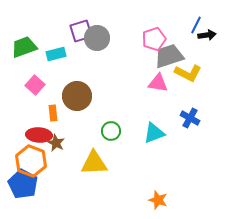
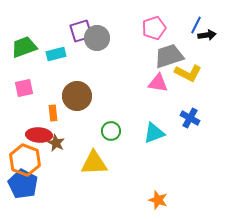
pink pentagon: moved 11 px up
pink square: moved 11 px left, 3 px down; rotated 36 degrees clockwise
orange hexagon: moved 6 px left, 1 px up
